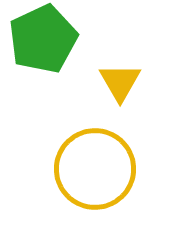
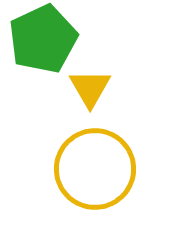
yellow triangle: moved 30 px left, 6 px down
